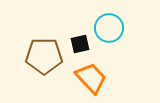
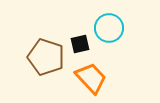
brown pentagon: moved 2 px right, 1 px down; rotated 18 degrees clockwise
